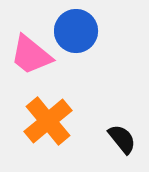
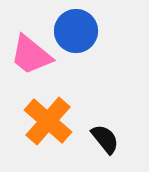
orange cross: rotated 9 degrees counterclockwise
black semicircle: moved 17 px left
